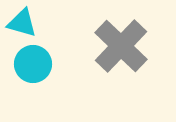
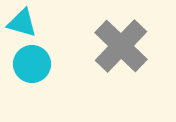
cyan circle: moved 1 px left
